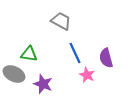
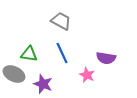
blue line: moved 13 px left
purple semicircle: rotated 66 degrees counterclockwise
